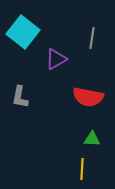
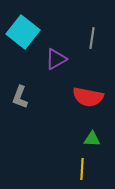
gray L-shape: rotated 10 degrees clockwise
